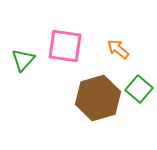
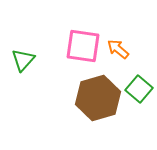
pink square: moved 18 px right
